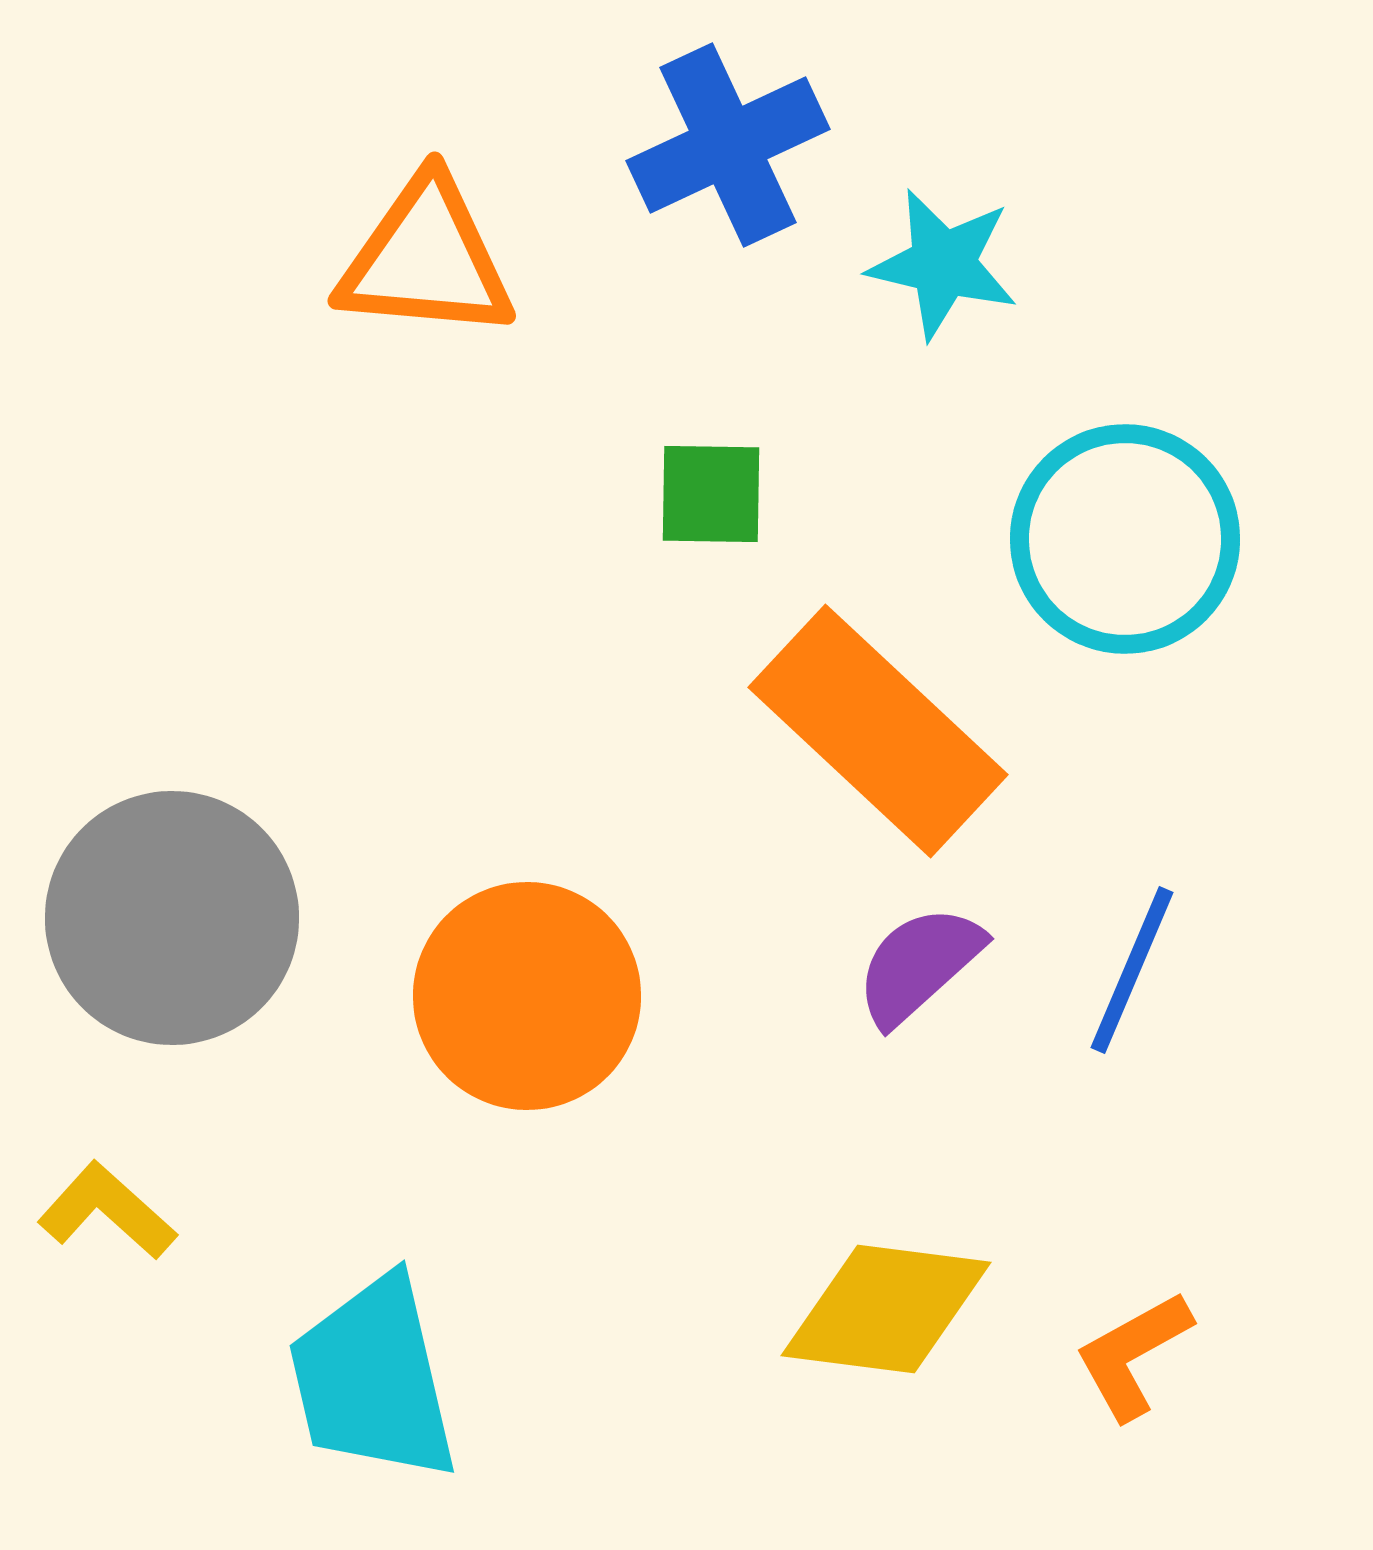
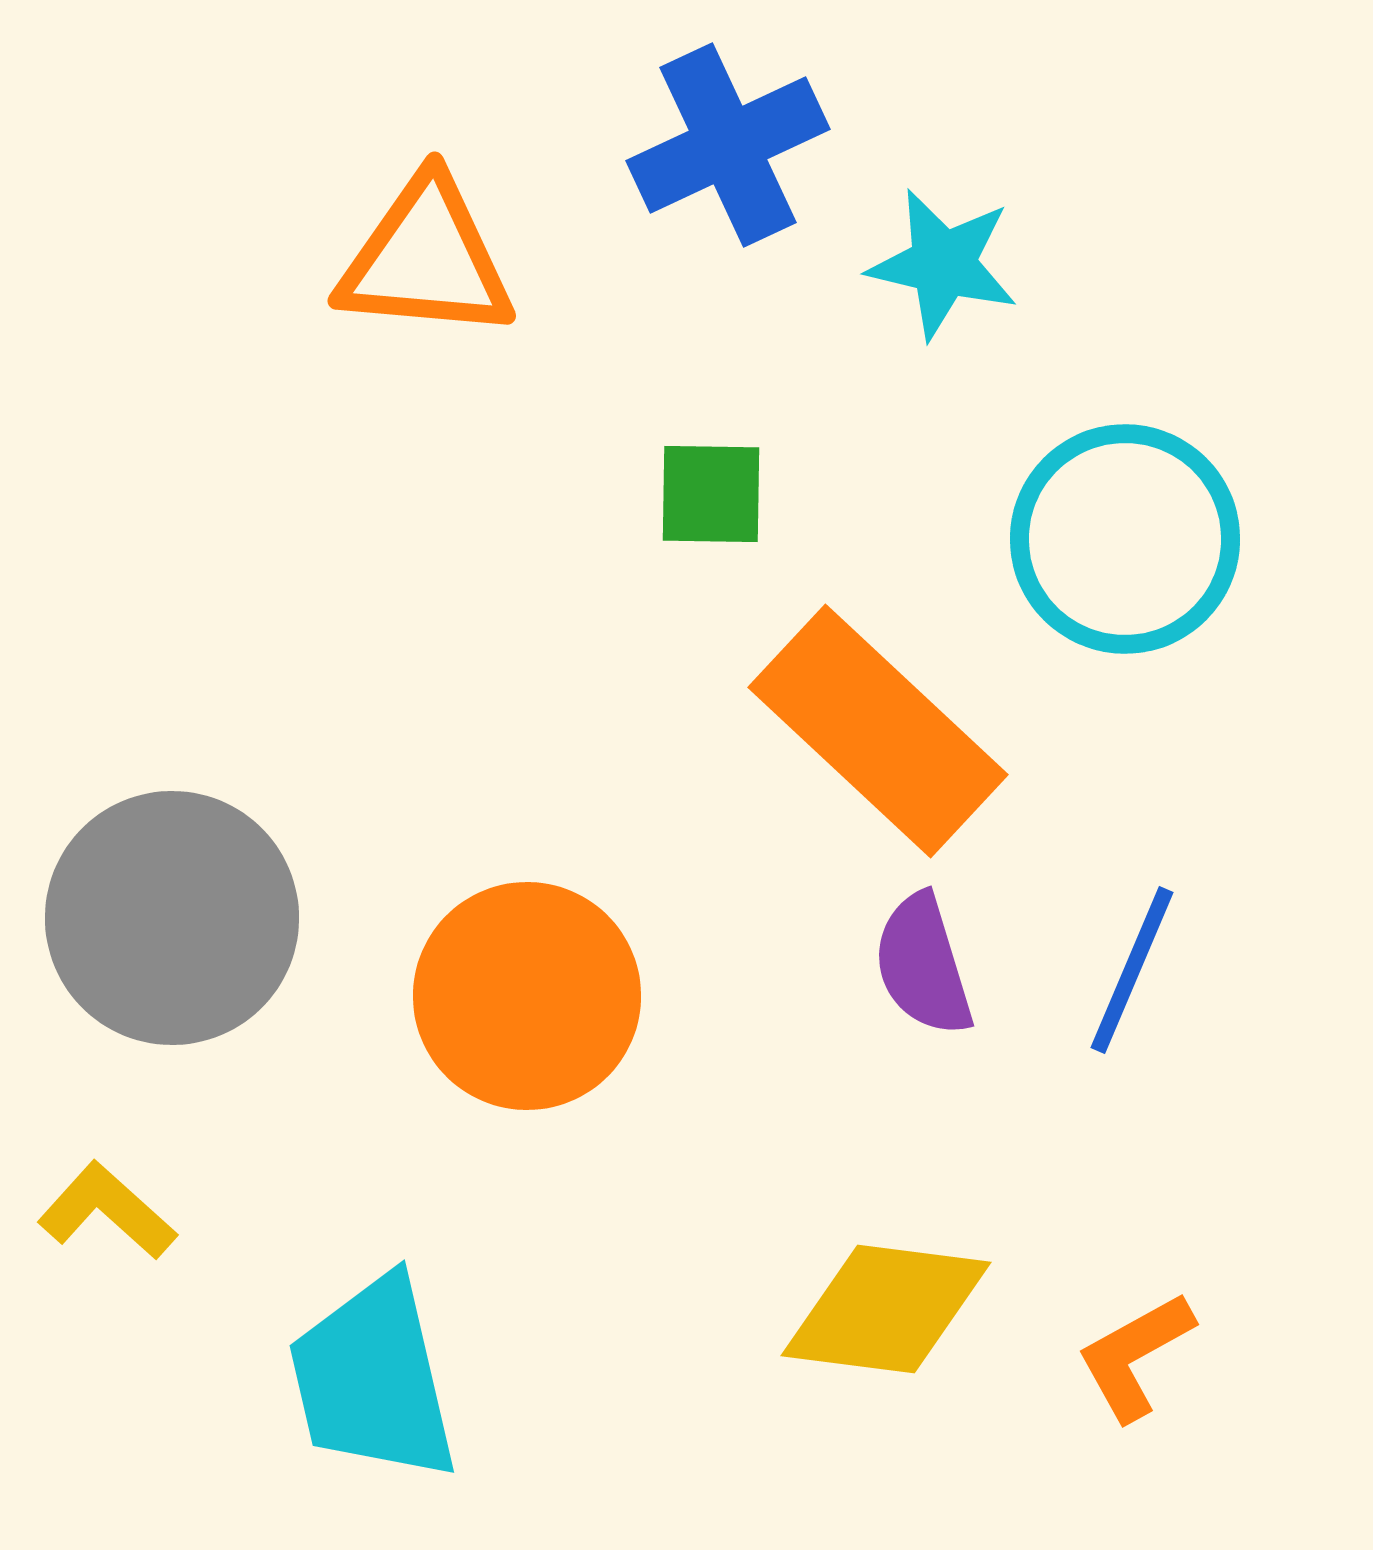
purple semicircle: moved 4 px right; rotated 65 degrees counterclockwise
orange L-shape: moved 2 px right, 1 px down
